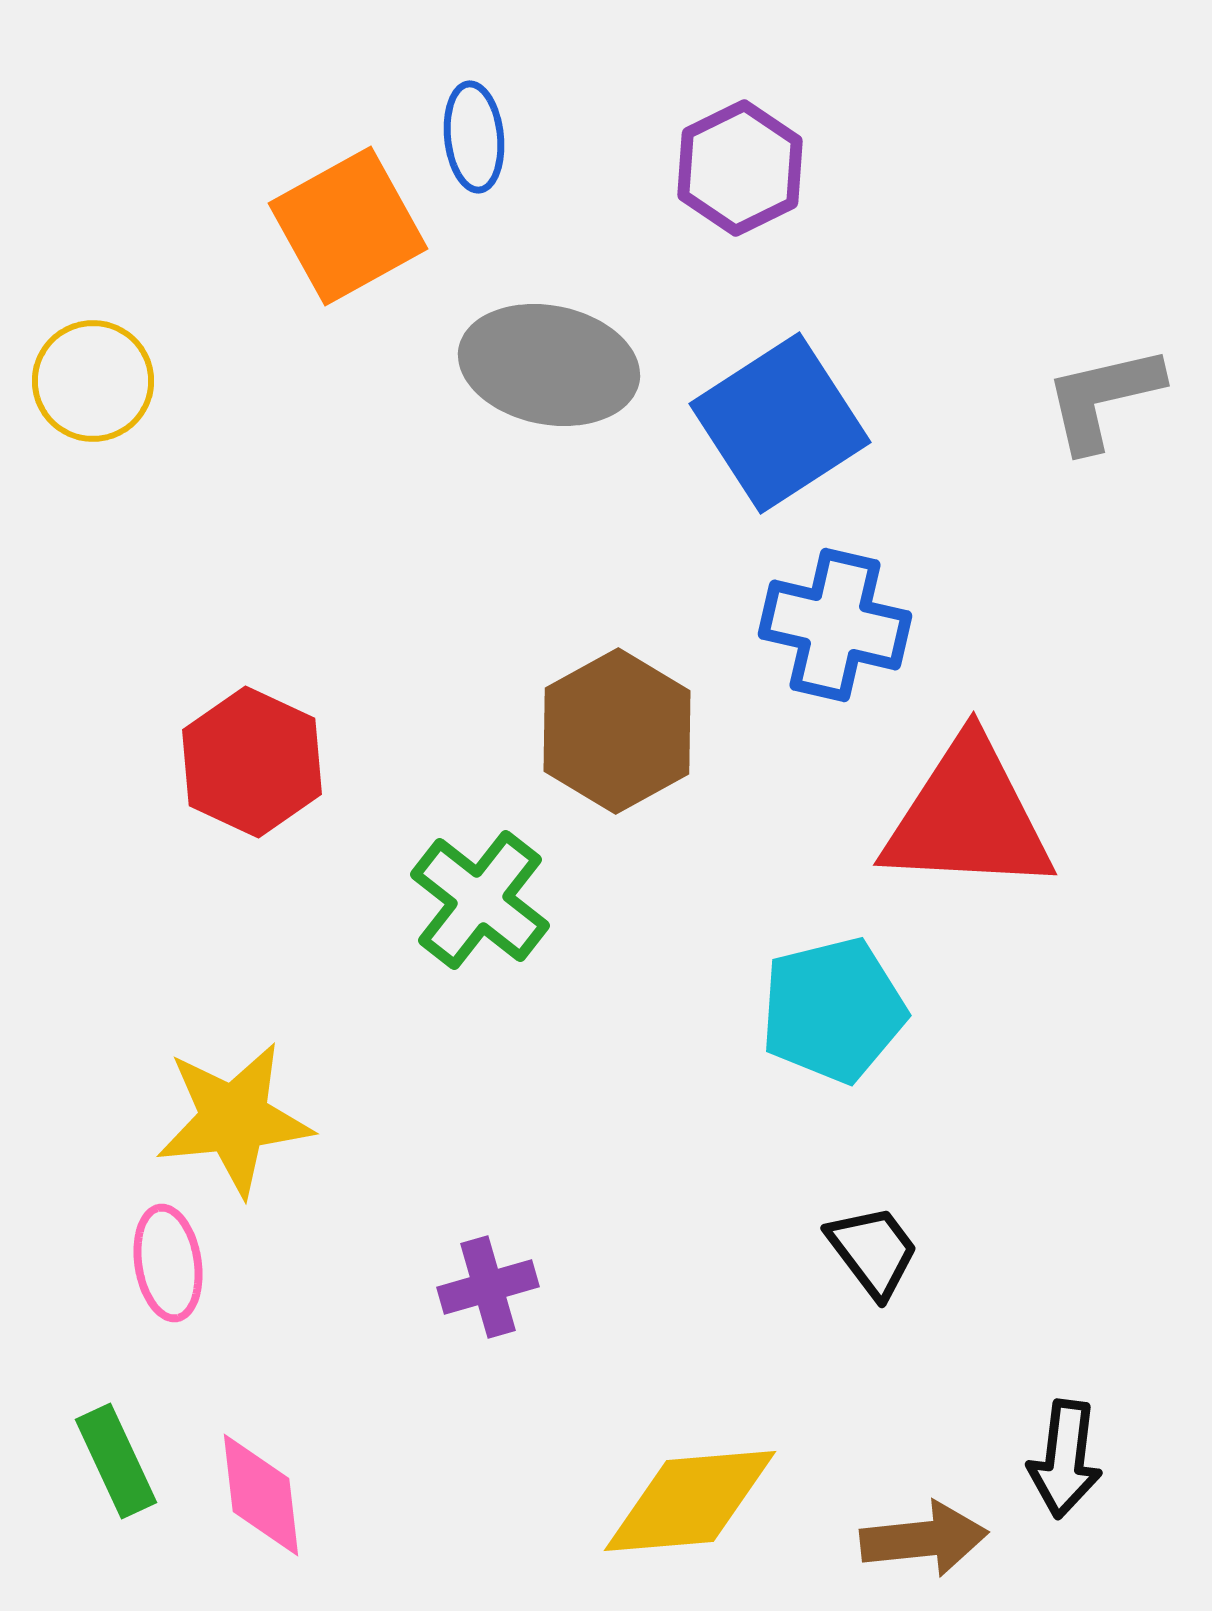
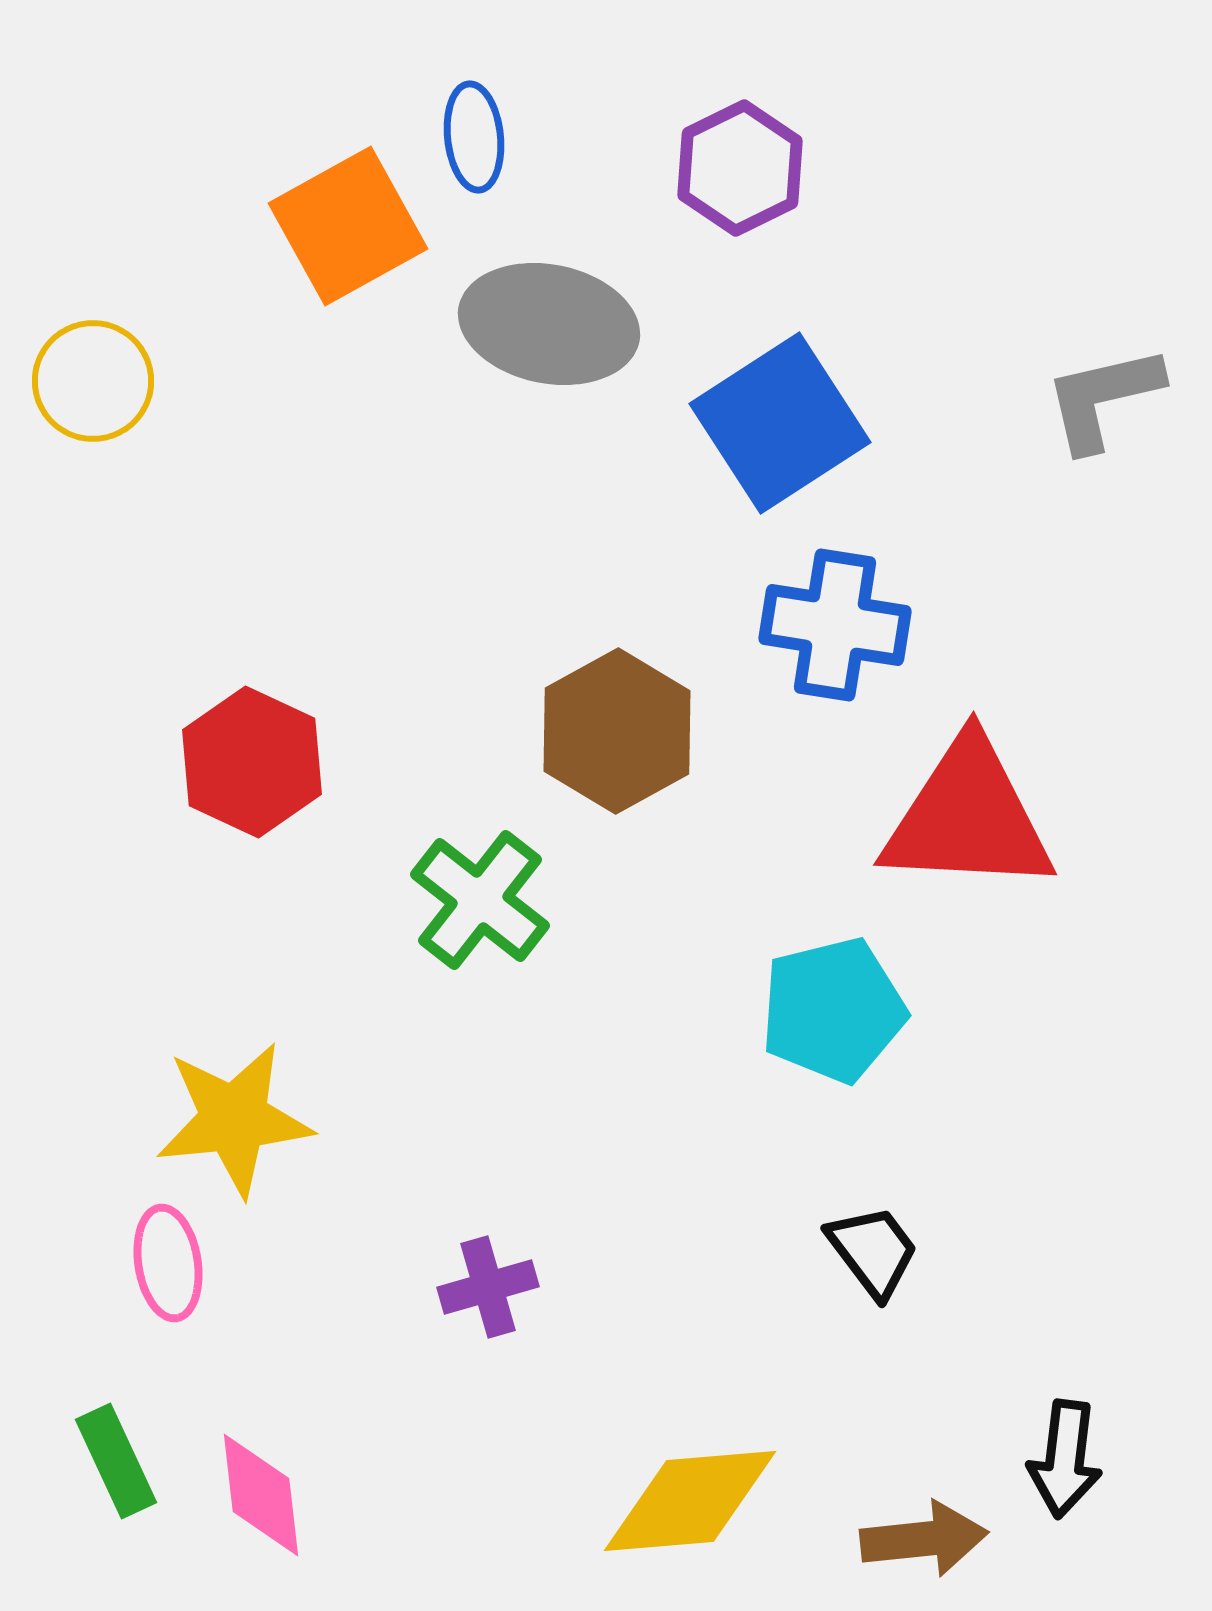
gray ellipse: moved 41 px up
blue cross: rotated 4 degrees counterclockwise
